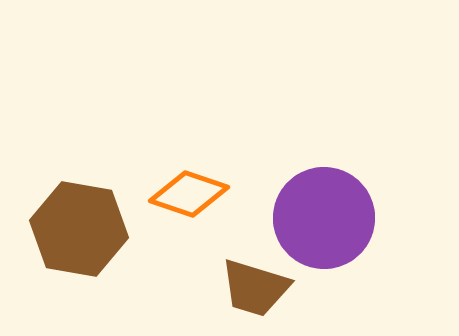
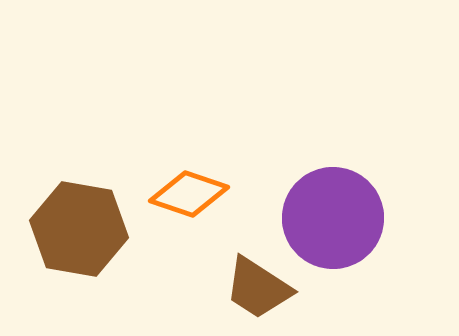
purple circle: moved 9 px right
brown trapezoid: moved 3 px right; rotated 16 degrees clockwise
